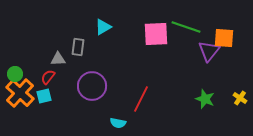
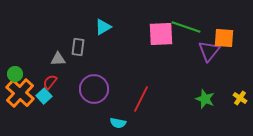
pink square: moved 5 px right
red semicircle: moved 2 px right, 5 px down
purple circle: moved 2 px right, 3 px down
cyan square: rotated 28 degrees counterclockwise
